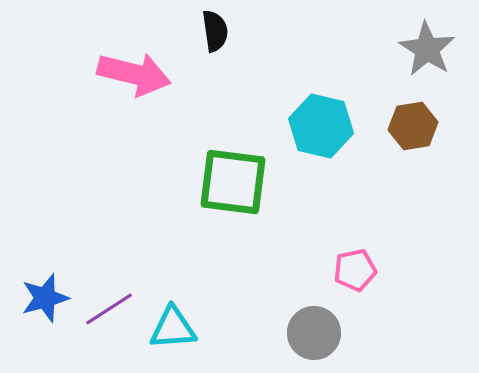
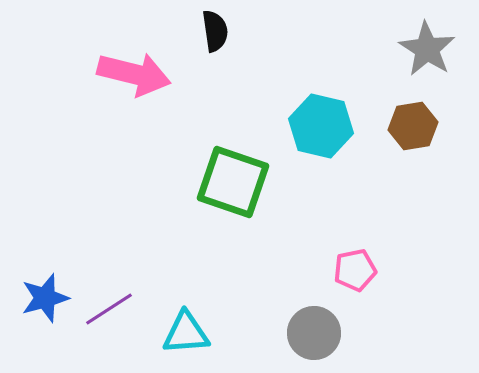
green square: rotated 12 degrees clockwise
cyan triangle: moved 13 px right, 5 px down
